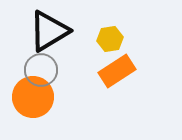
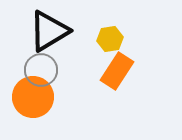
orange rectangle: rotated 24 degrees counterclockwise
